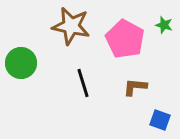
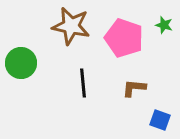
pink pentagon: moved 1 px left, 1 px up; rotated 9 degrees counterclockwise
black line: rotated 12 degrees clockwise
brown L-shape: moved 1 px left, 1 px down
